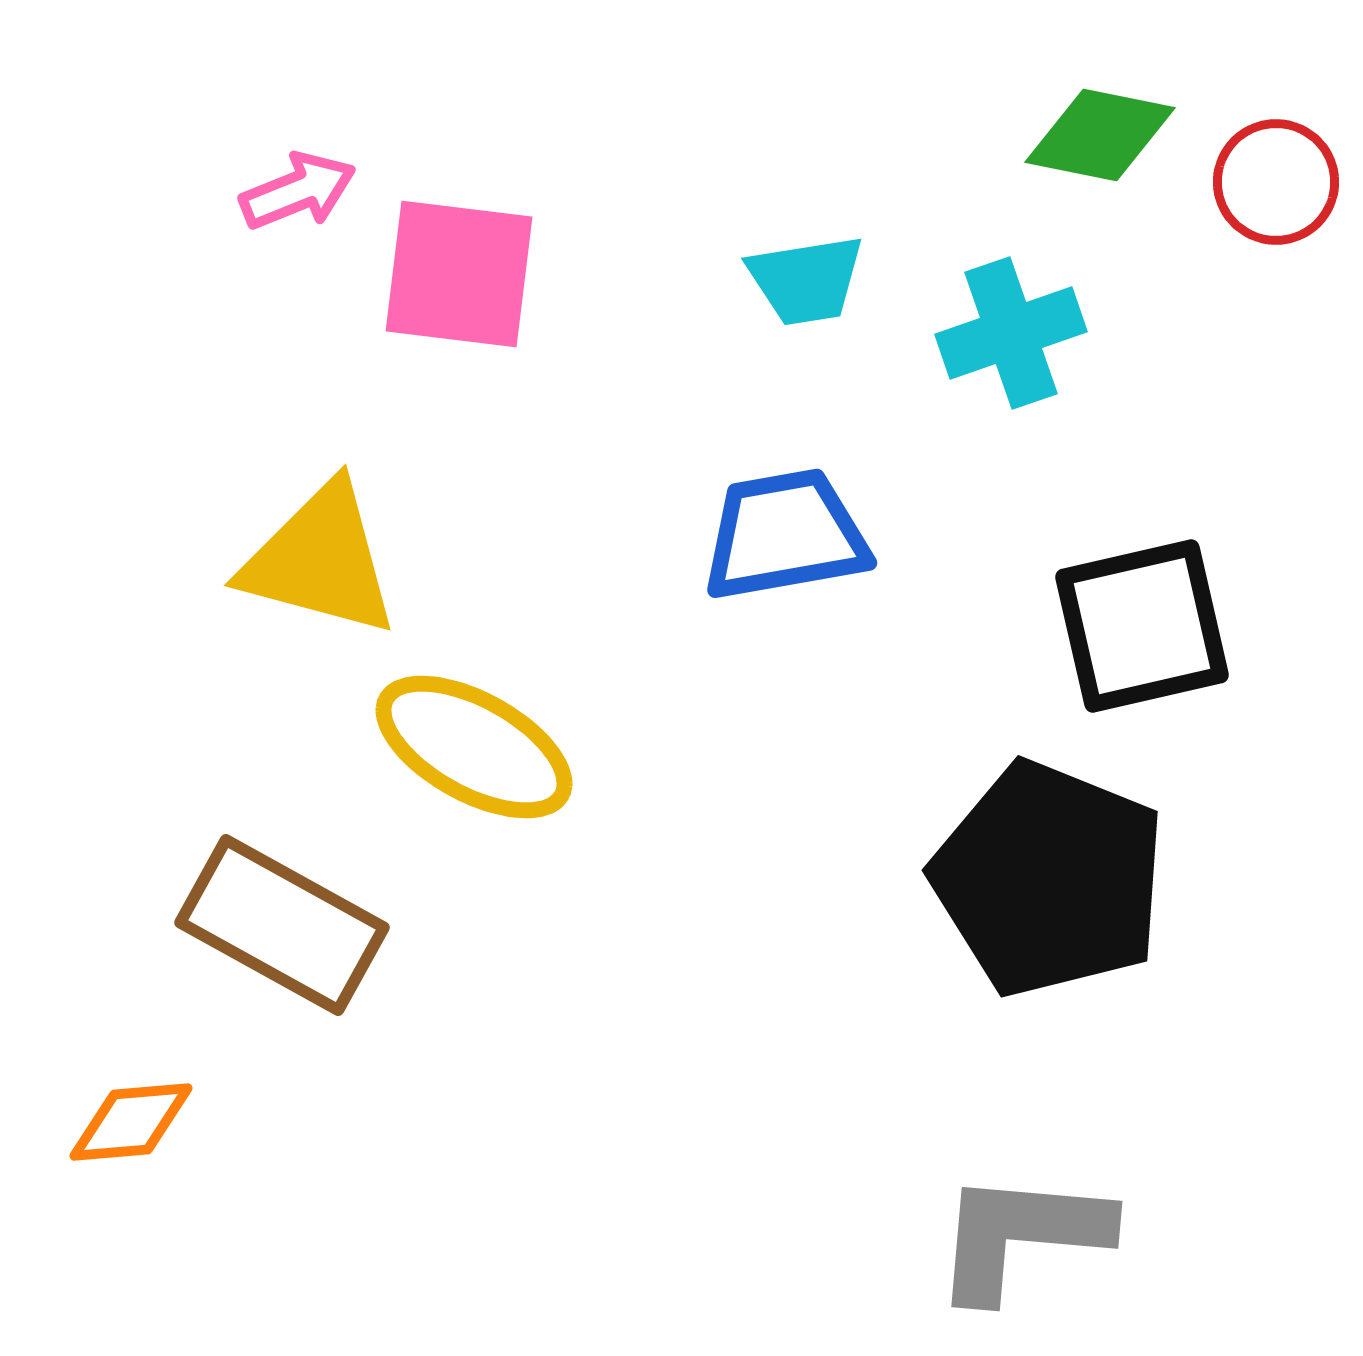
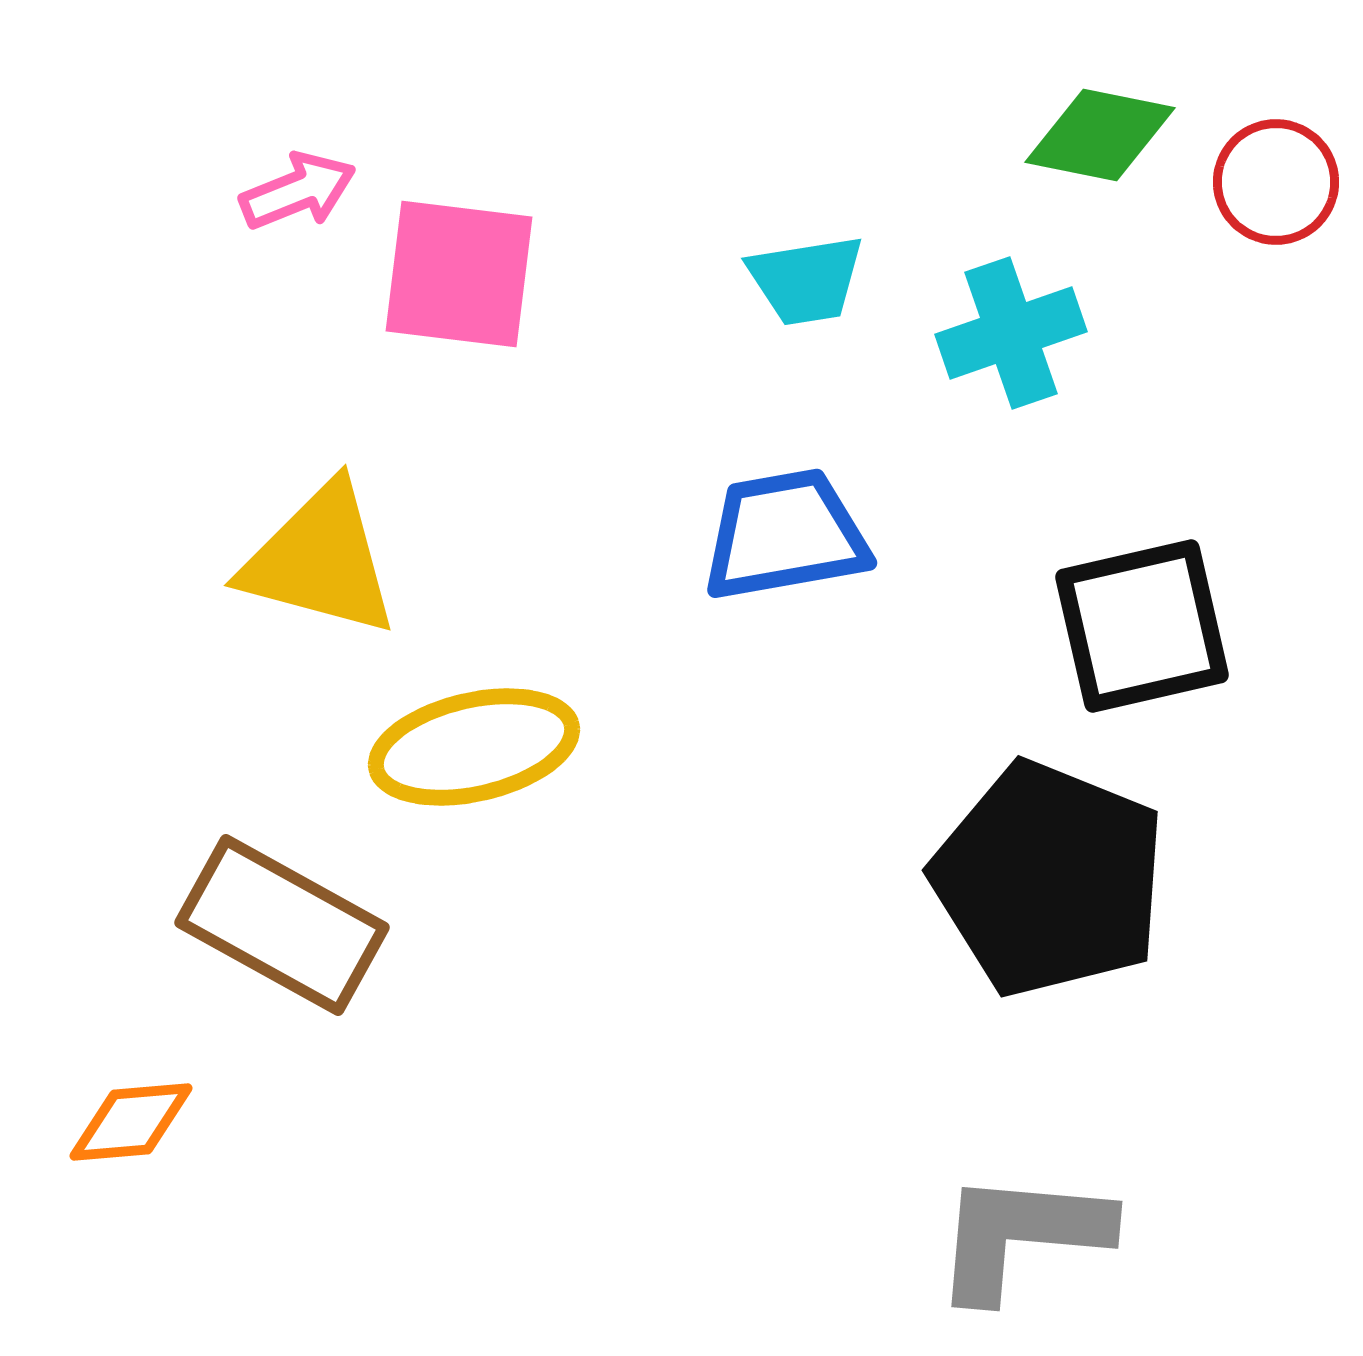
yellow ellipse: rotated 42 degrees counterclockwise
